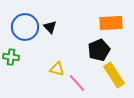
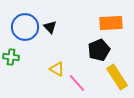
yellow triangle: rotated 14 degrees clockwise
yellow rectangle: moved 3 px right, 2 px down
